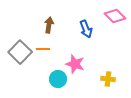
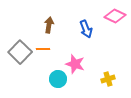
pink diamond: rotated 20 degrees counterclockwise
yellow cross: rotated 24 degrees counterclockwise
